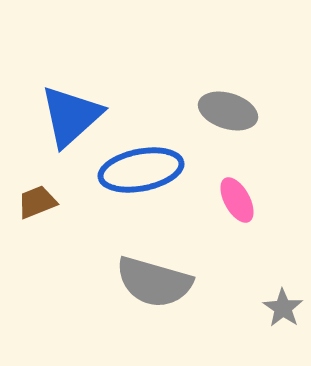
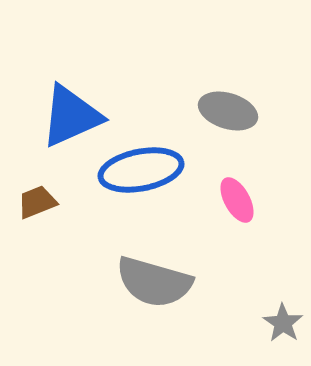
blue triangle: rotated 18 degrees clockwise
gray star: moved 15 px down
